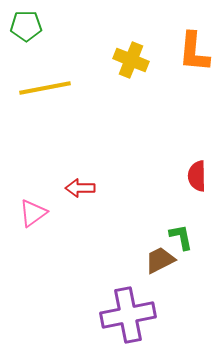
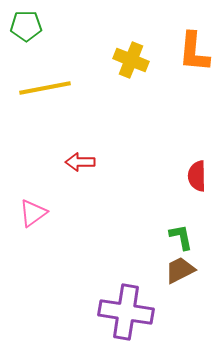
red arrow: moved 26 px up
brown trapezoid: moved 20 px right, 10 px down
purple cross: moved 2 px left, 3 px up; rotated 20 degrees clockwise
